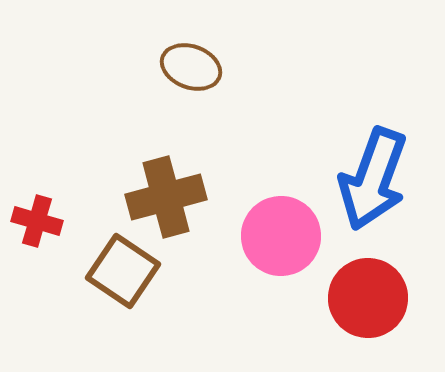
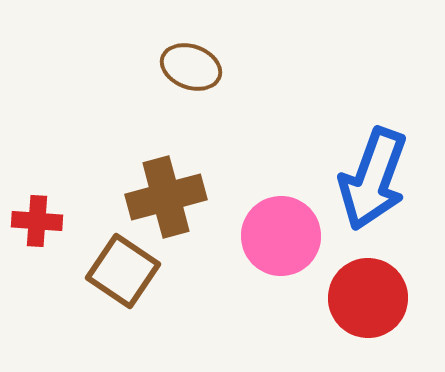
red cross: rotated 12 degrees counterclockwise
